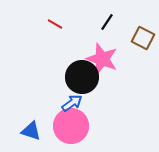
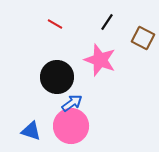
pink star: moved 2 px left, 1 px down
black circle: moved 25 px left
